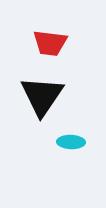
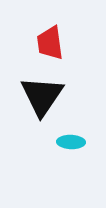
red trapezoid: rotated 75 degrees clockwise
